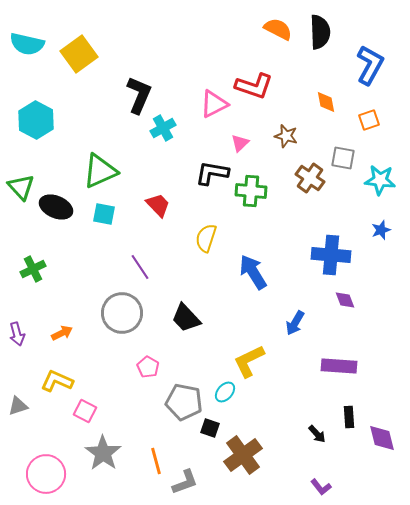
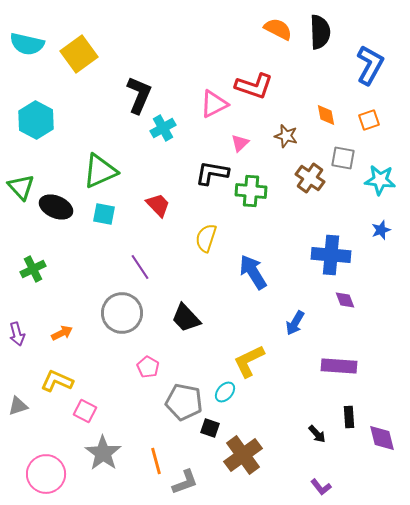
orange diamond at (326, 102): moved 13 px down
